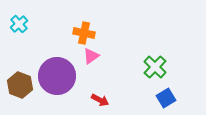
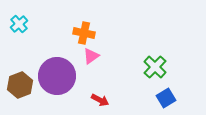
brown hexagon: rotated 20 degrees clockwise
